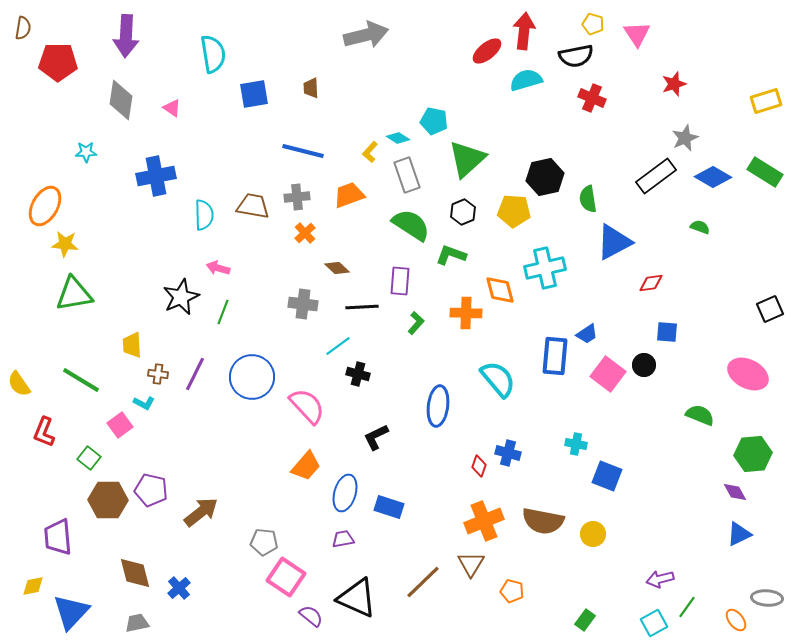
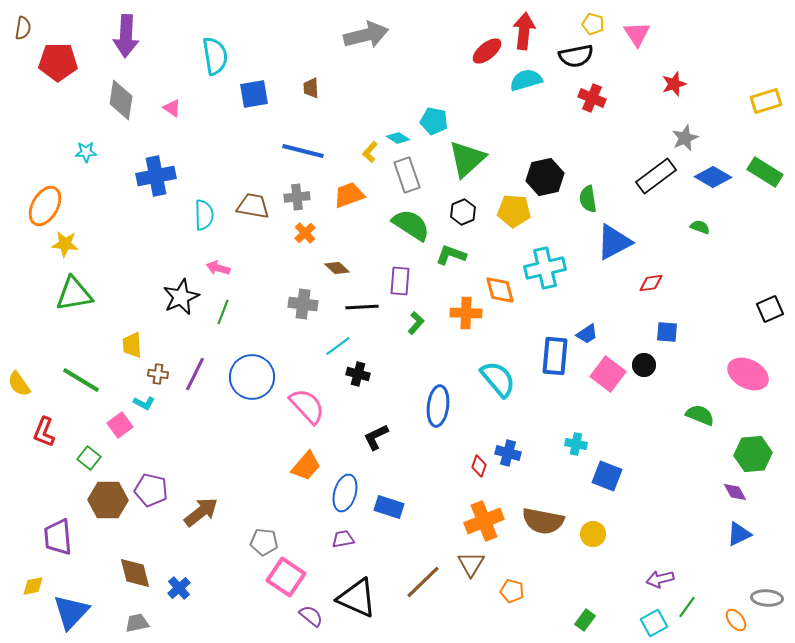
cyan semicircle at (213, 54): moved 2 px right, 2 px down
